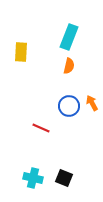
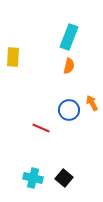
yellow rectangle: moved 8 px left, 5 px down
blue circle: moved 4 px down
black square: rotated 18 degrees clockwise
